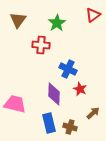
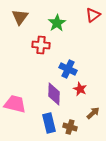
brown triangle: moved 2 px right, 3 px up
